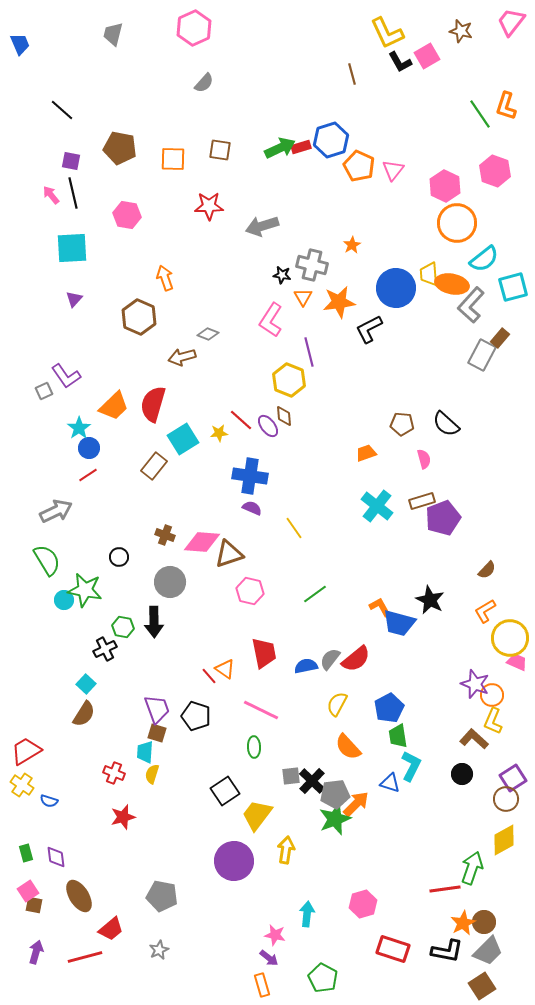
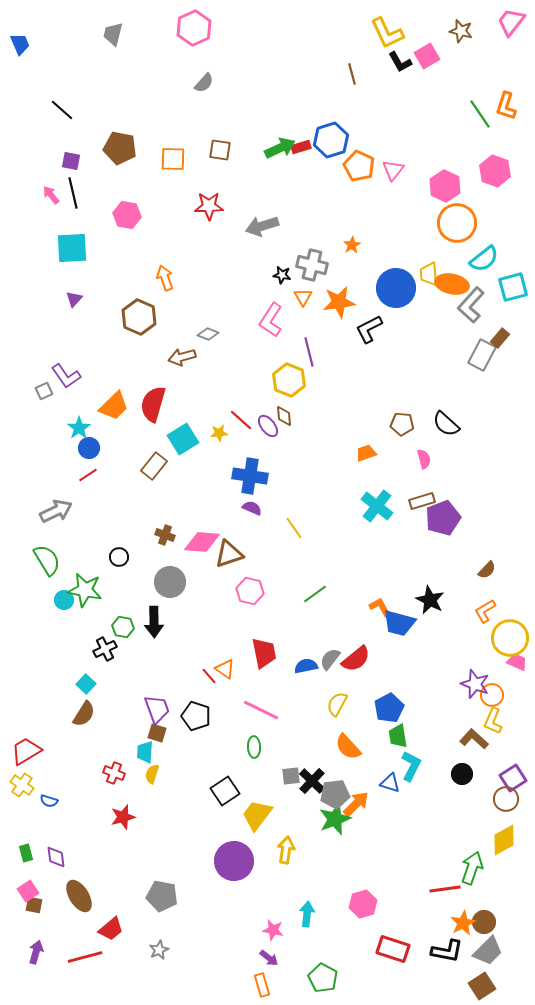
pink star at (275, 935): moved 2 px left, 5 px up
